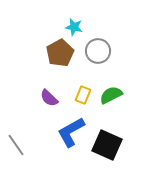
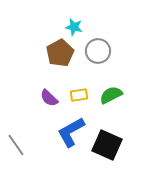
yellow rectangle: moved 4 px left; rotated 60 degrees clockwise
